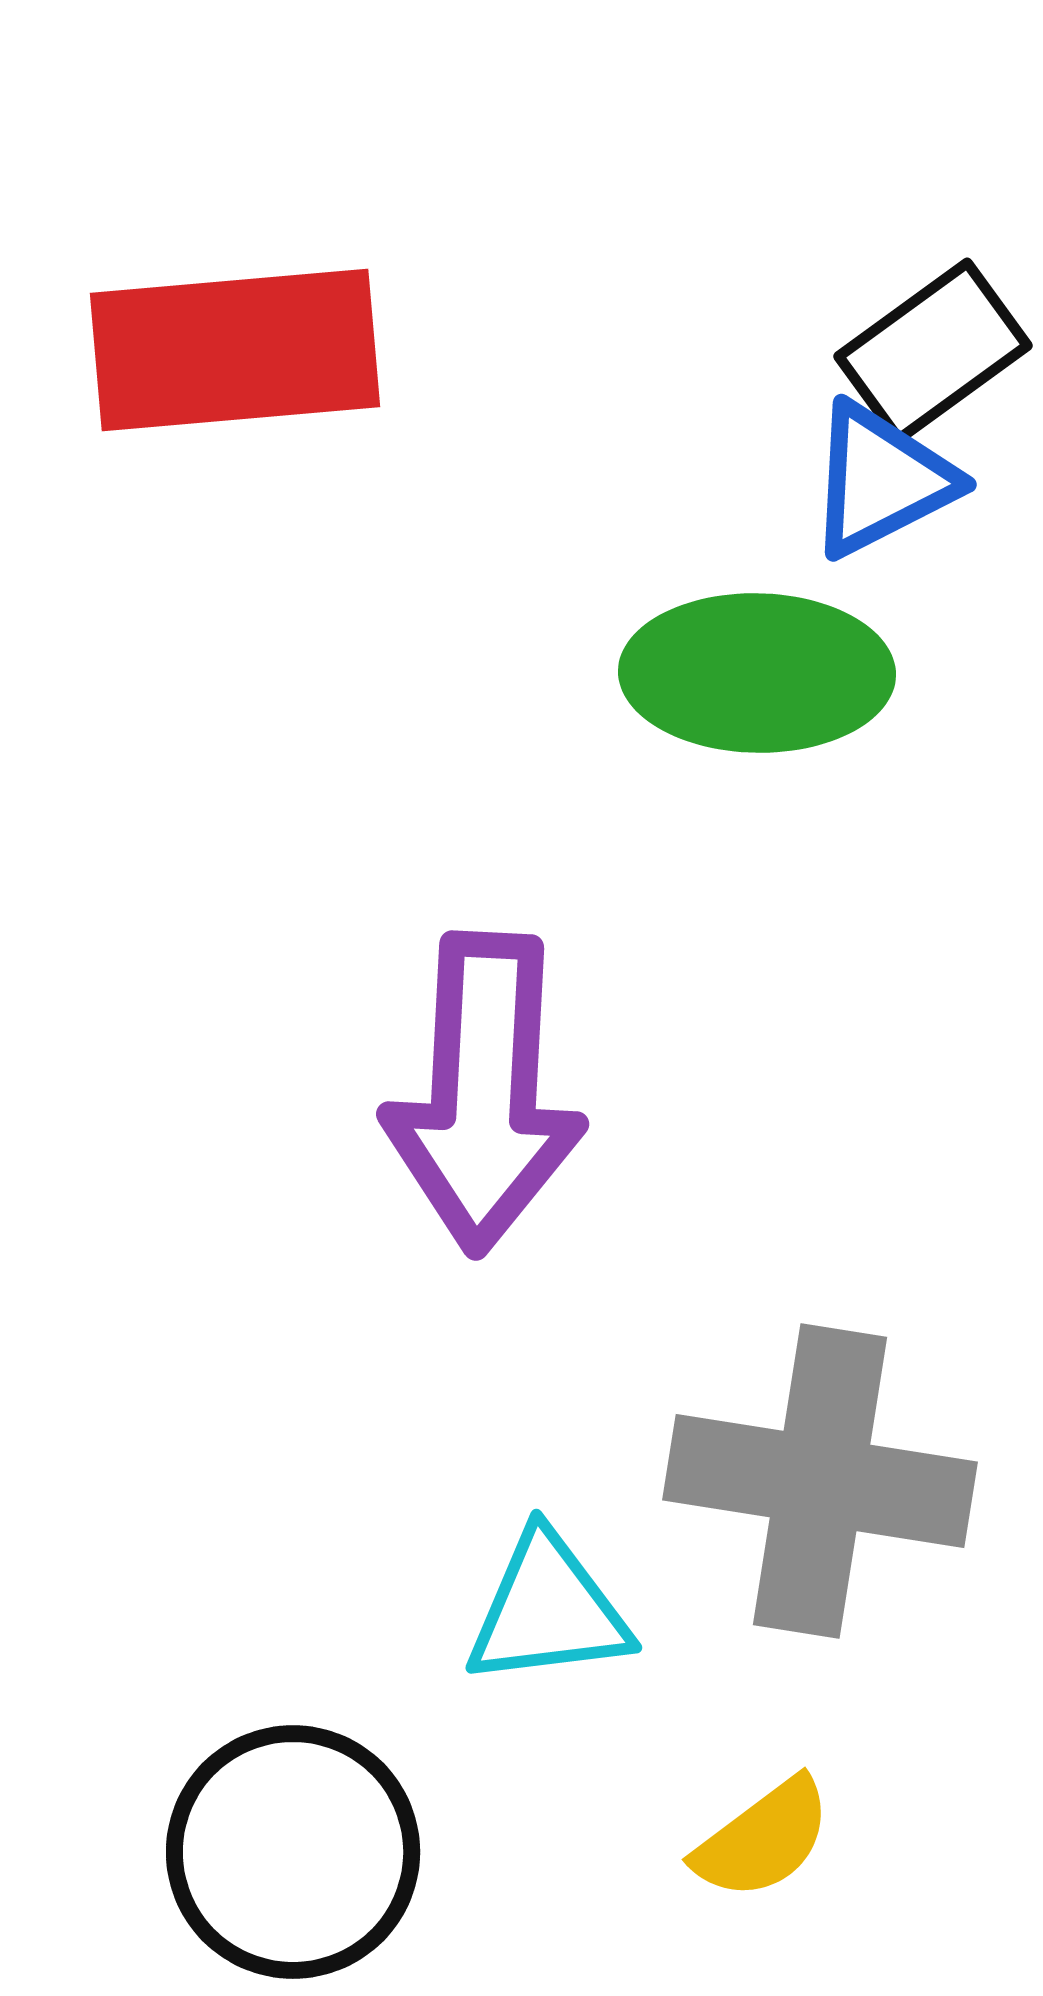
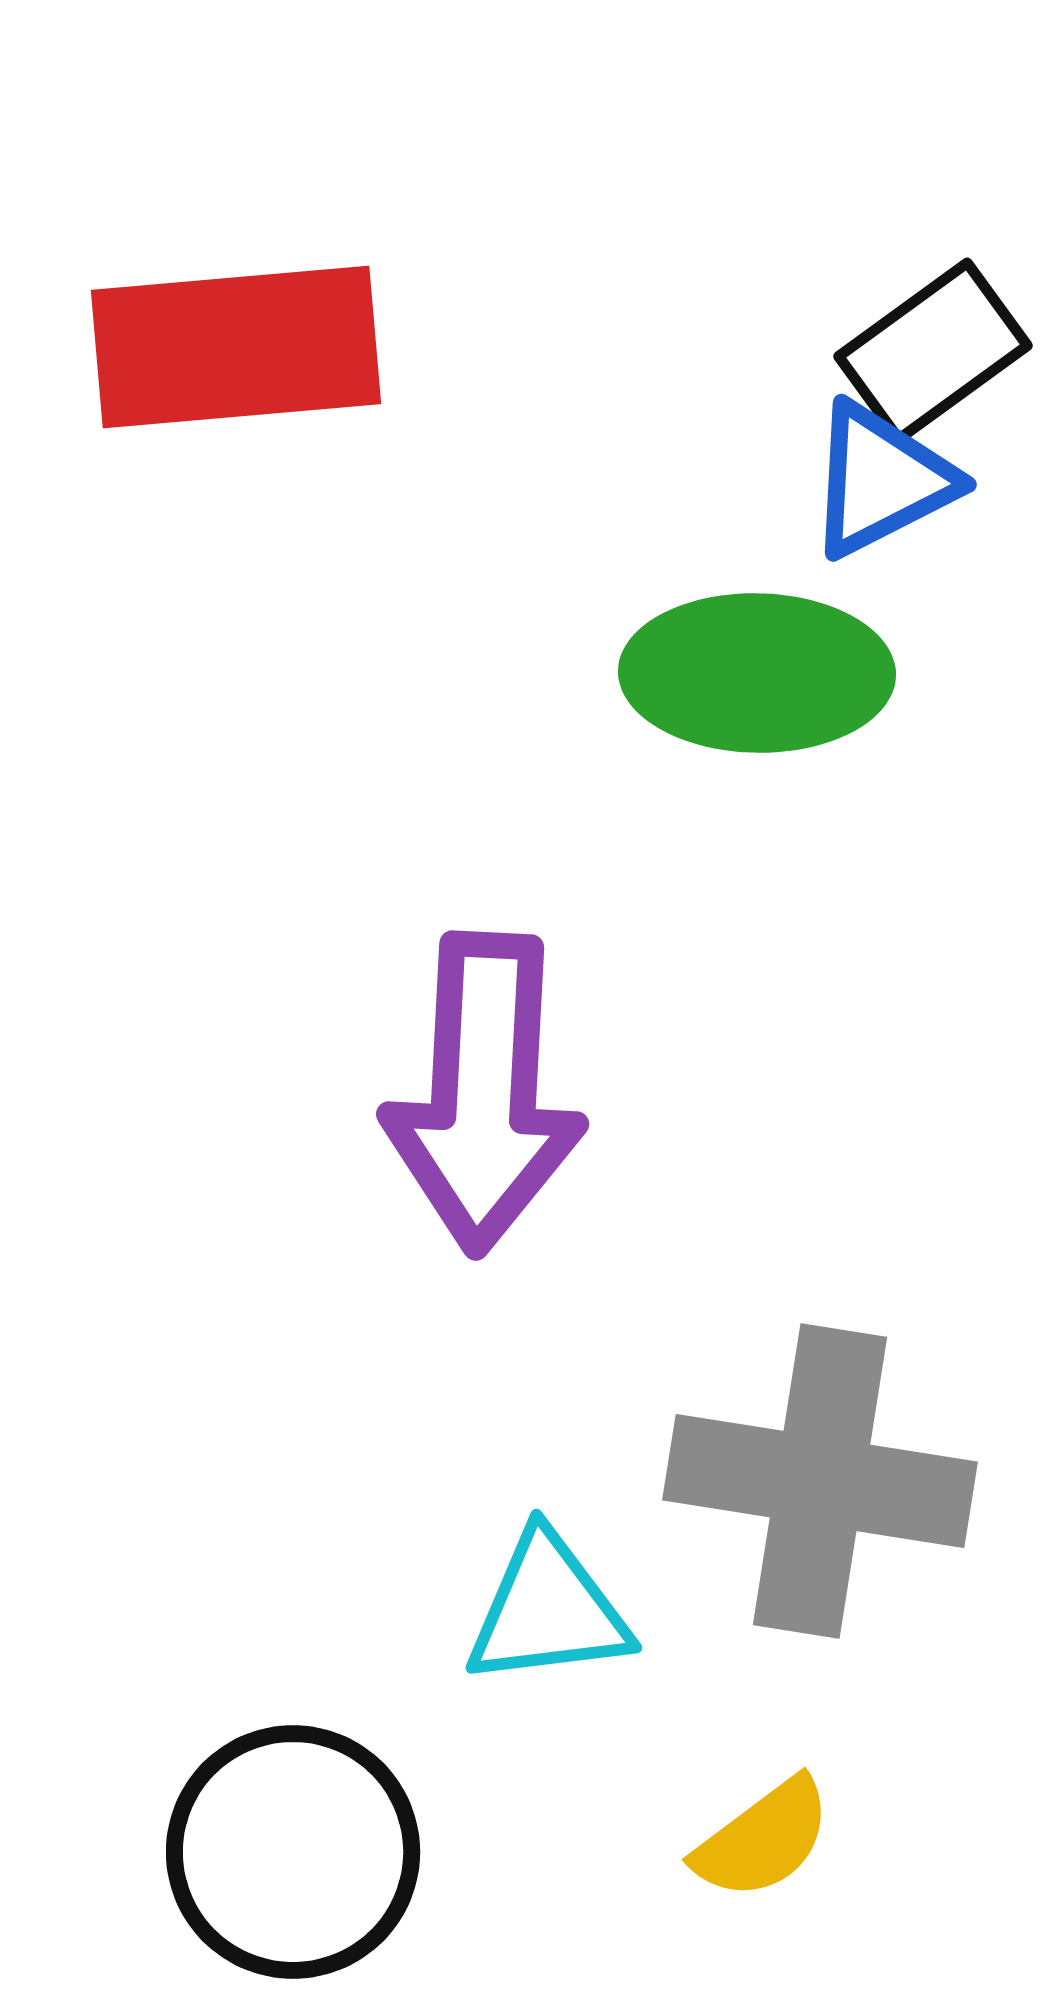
red rectangle: moved 1 px right, 3 px up
